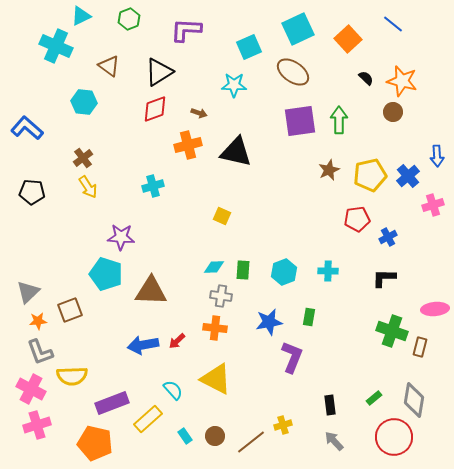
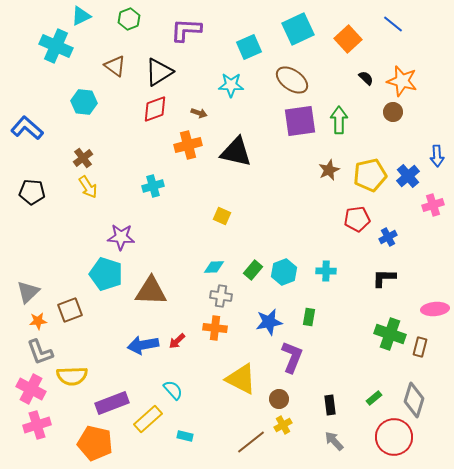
brown triangle at (109, 66): moved 6 px right
brown ellipse at (293, 72): moved 1 px left, 8 px down
cyan star at (234, 85): moved 3 px left
green rectangle at (243, 270): moved 10 px right; rotated 36 degrees clockwise
cyan cross at (328, 271): moved 2 px left
green cross at (392, 331): moved 2 px left, 3 px down
yellow triangle at (216, 379): moved 25 px right
gray diamond at (414, 400): rotated 8 degrees clockwise
yellow cross at (283, 425): rotated 12 degrees counterclockwise
cyan rectangle at (185, 436): rotated 42 degrees counterclockwise
brown circle at (215, 436): moved 64 px right, 37 px up
